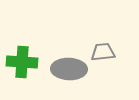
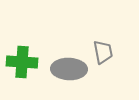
gray trapezoid: rotated 85 degrees clockwise
